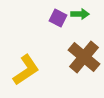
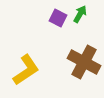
green arrow: rotated 60 degrees counterclockwise
brown cross: moved 5 px down; rotated 12 degrees counterclockwise
